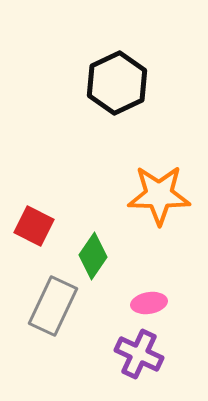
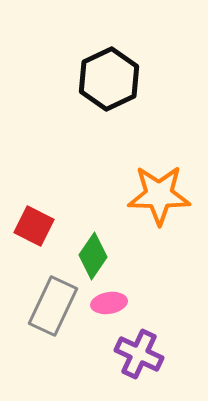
black hexagon: moved 8 px left, 4 px up
pink ellipse: moved 40 px left
